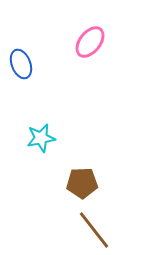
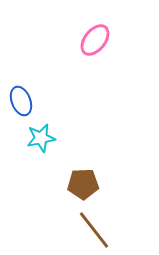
pink ellipse: moved 5 px right, 2 px up
blue ellipse: moved 37 px down
brown pentagon: moved 1 px right, 1 px down
